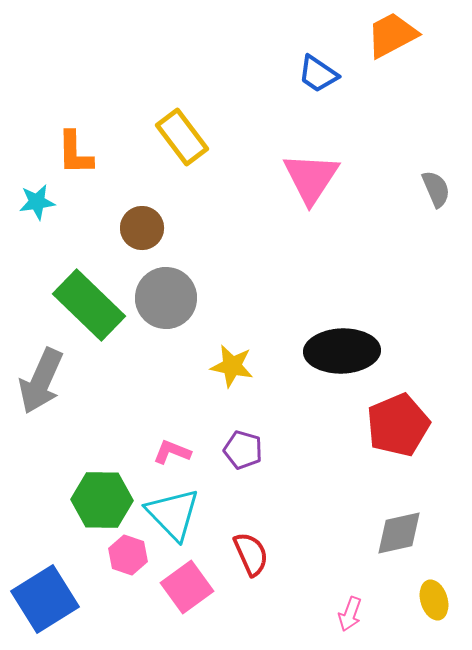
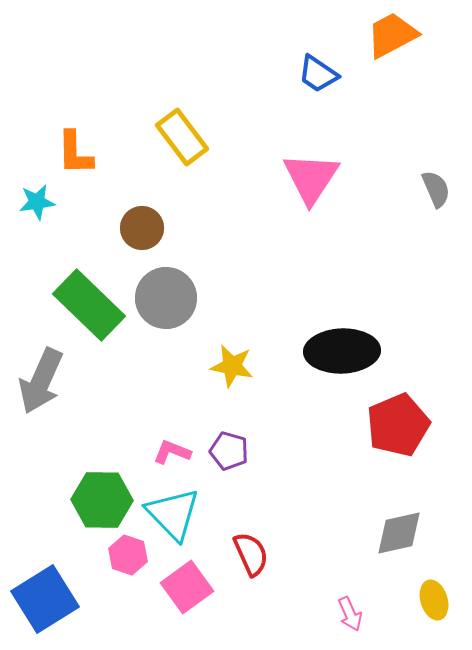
purple pentagon: moved 14 px left, 1 px down
pink arrow: rotated 44 degrees counterclockwise
